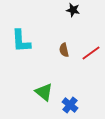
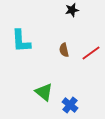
black star: moved 1 px left; rotated 24 degrees counterclockwise
